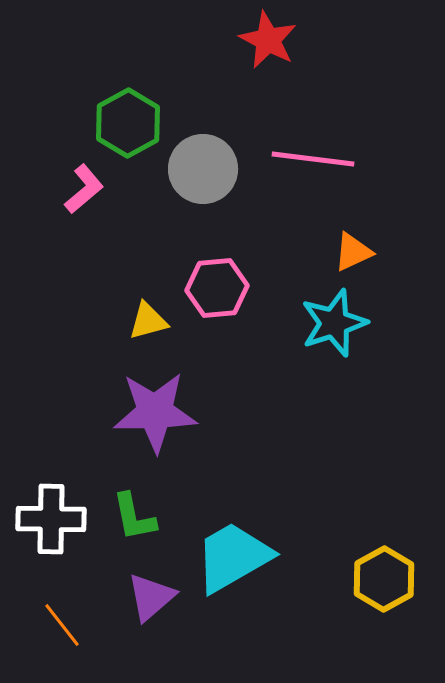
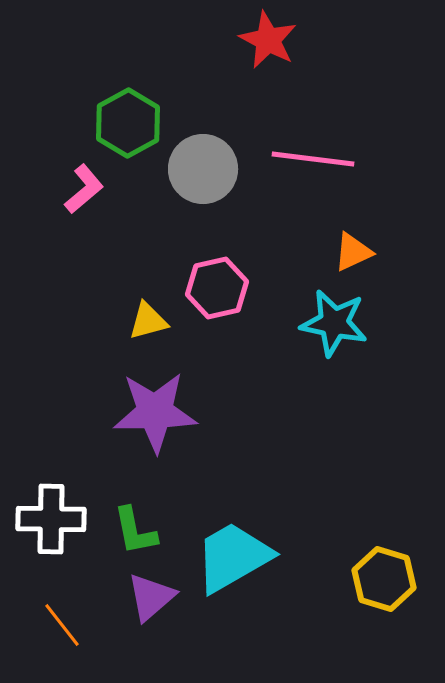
pink hexagon: rotated 8 degrees counterclockwise
cyan star: rotated 30 degrees clockwise
green L-shape: moved 1 px right, 14 px down
yellow hexagon: rotated 14 degrees counterclockwise
